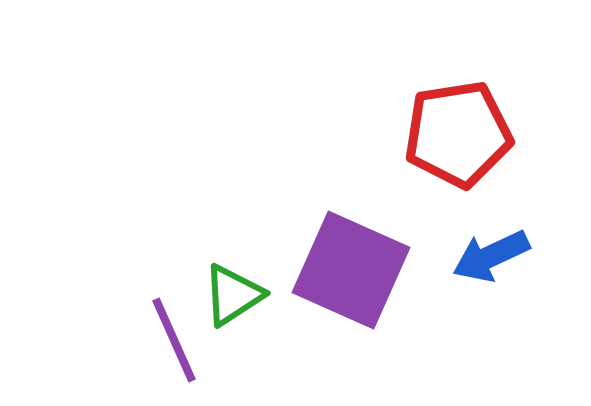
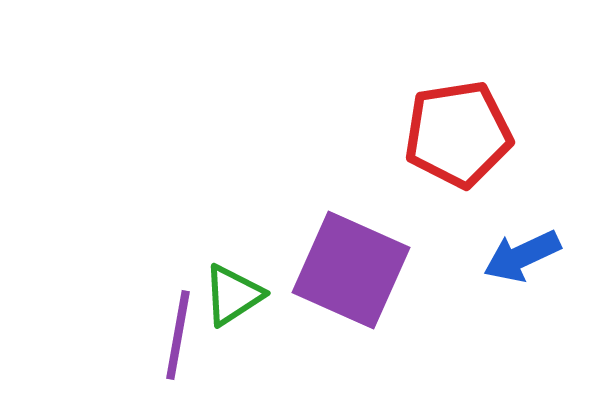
blue arrow: moved 31 px right
purple line: moved 4 px right, 5 px up; rotated 34 degrees clockwise
